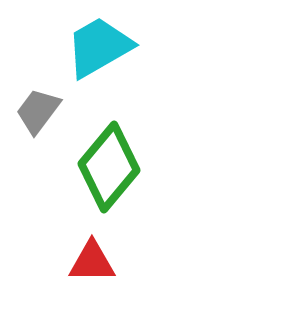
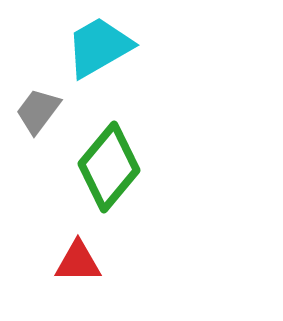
red triangle: moved 14 px left
